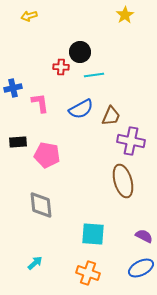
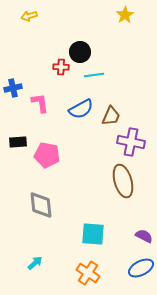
purple cross: moved 1 px down
orange cross: rotated 15 degrees clockwise
